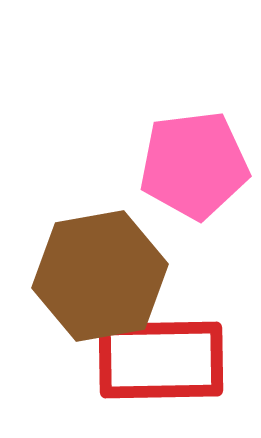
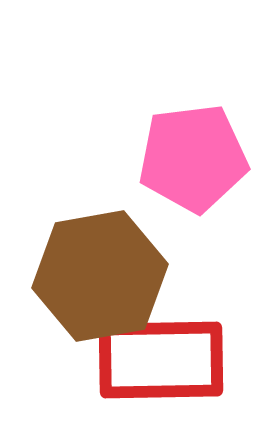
pink pentagon: moved 1 px left, 7 px up
